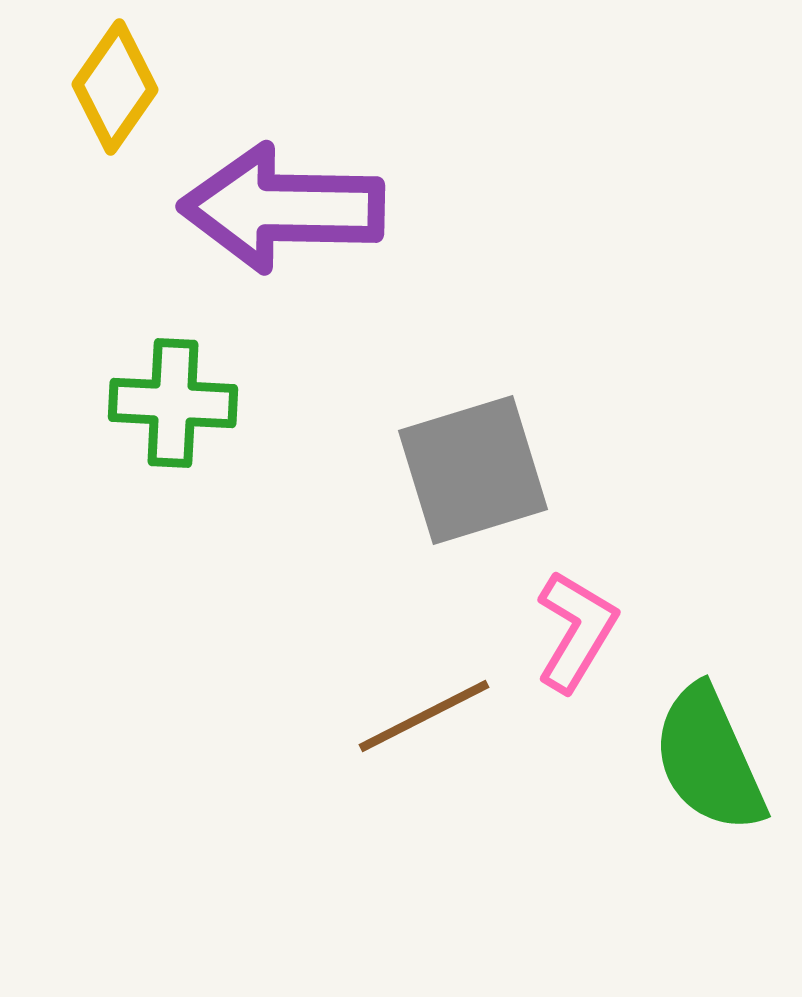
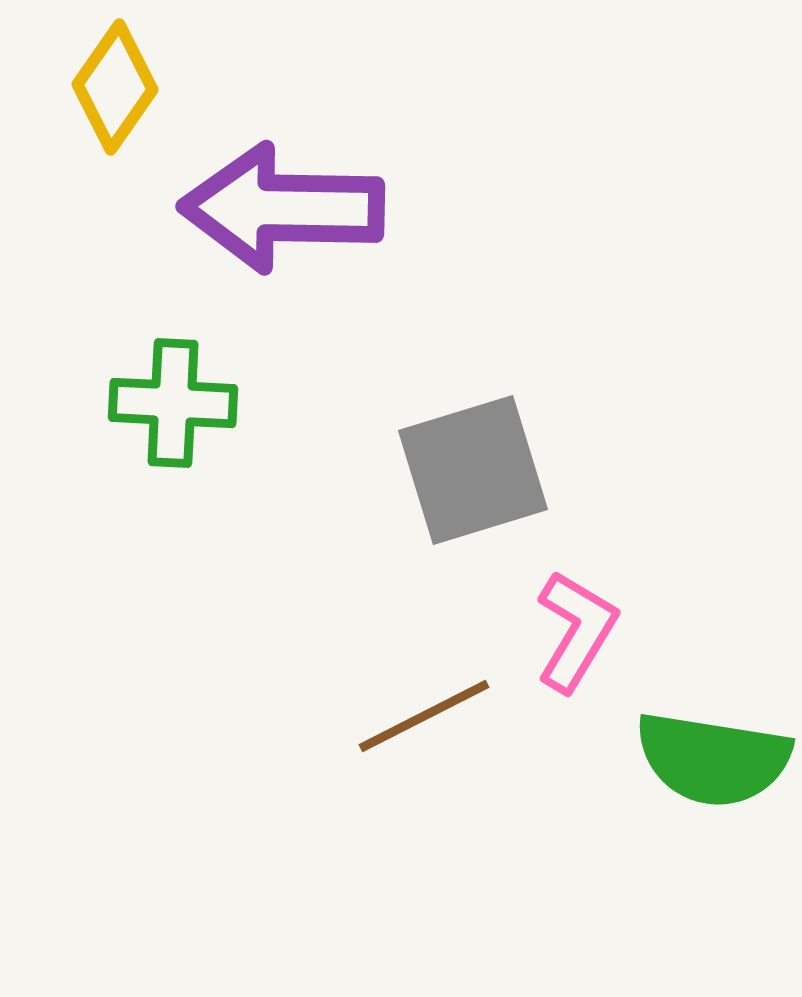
green semicircle: moved 4 px right; rotated 57 degrees counterclockwise
